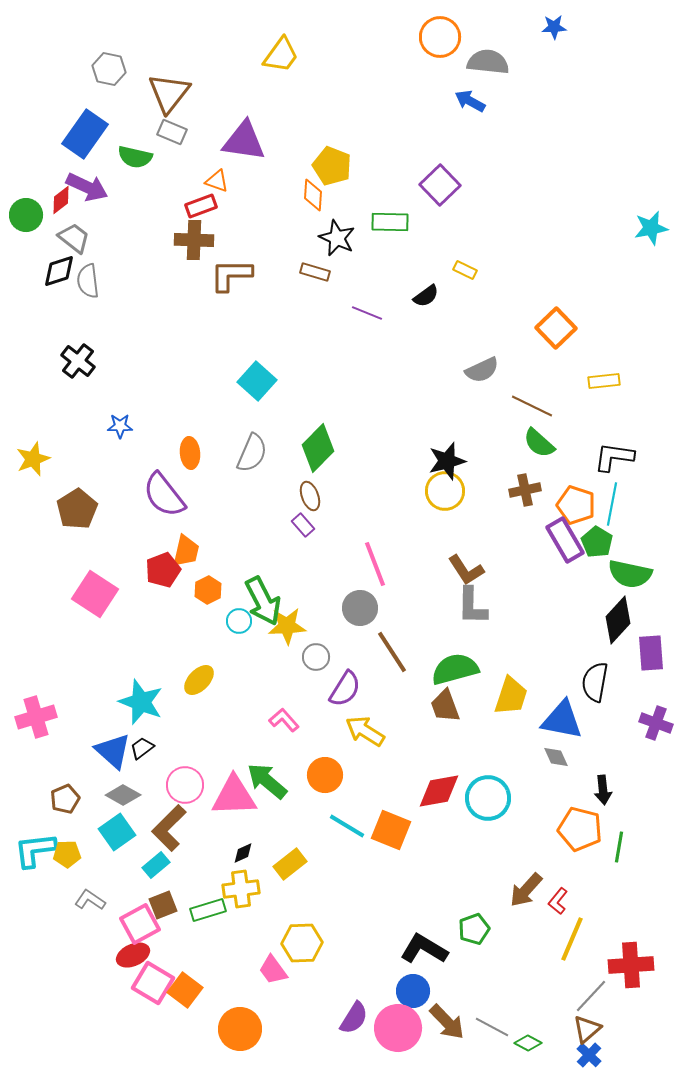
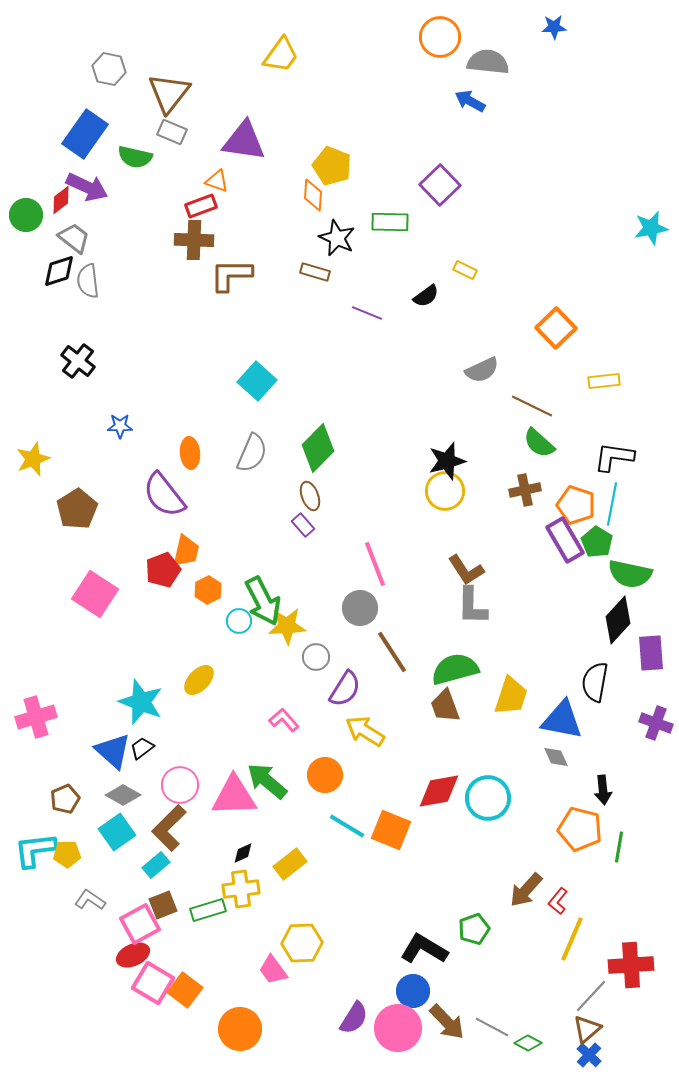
pink circle at (185, 785): moved 5 px left
